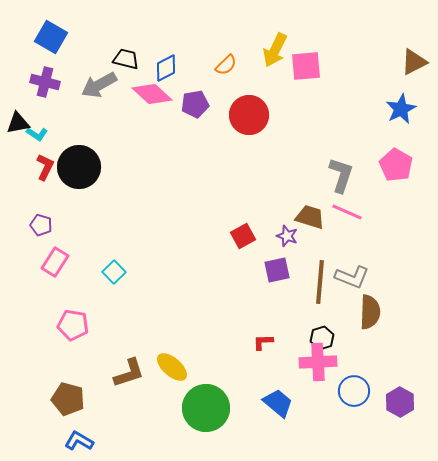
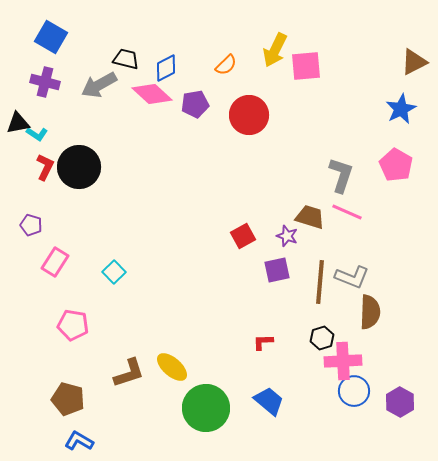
purple pentagon at (41, 225): moved 10 px left
pink cross at (318, 362): moved 25 px right, 1 px up
blue trapezoid at (278, 403): moved 9 px left, 2 px up
